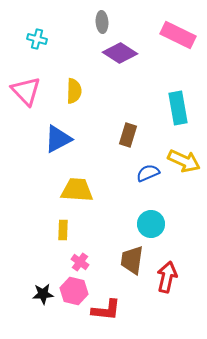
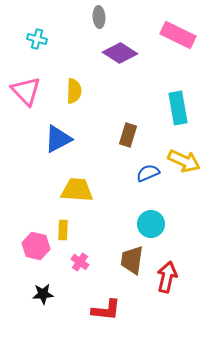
gray ellipse: moved 3 px left, 5 px up
pink hexagon: moved 38 px left, 45 px up
